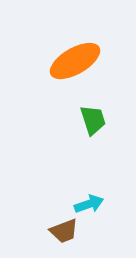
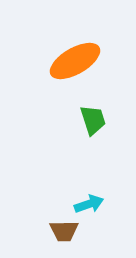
brown trapezoid: rotated 20 degrees clockwise
